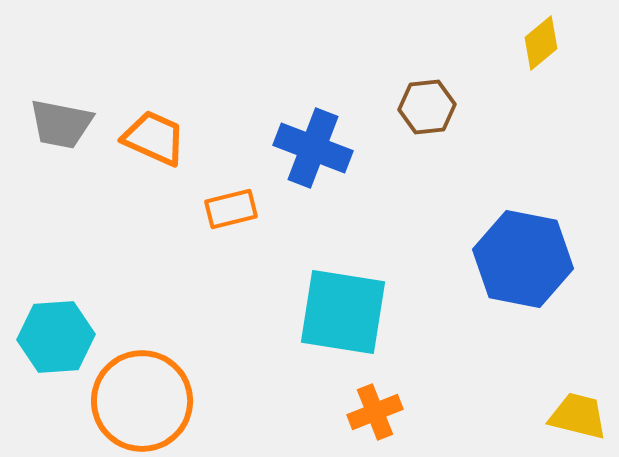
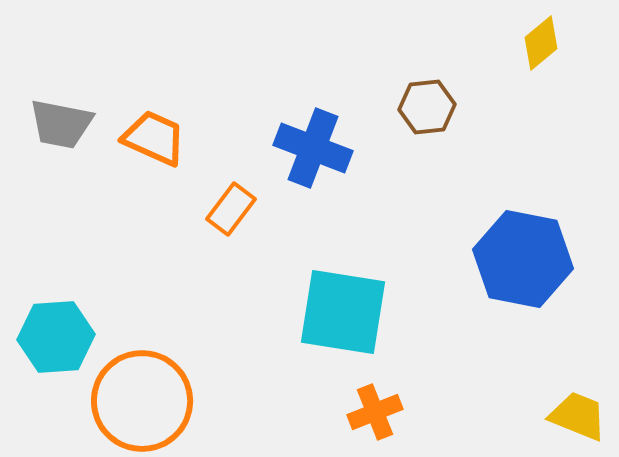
orange rectangle: rotated 39 degrees counterclockwise
yellow trapezoid: rotated 8 degrees clockwise
